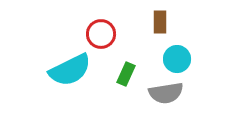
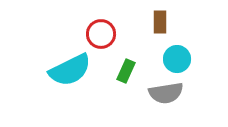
green rectangle: moved 3 px up
